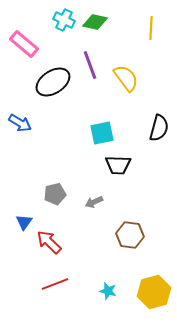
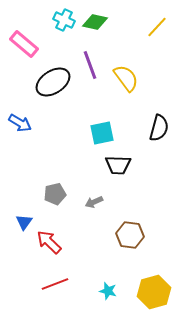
yellow line: moved 6 px right, 1 px up; rotated 40 degrees clockwise
